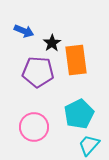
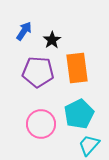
blue arrow: rotated 78 degrees counterclockwise
black star: moved 3 px up
orange rectangle: moved 1 px right, 8 px down
pink circle: moved 7 px right, 3 px up
